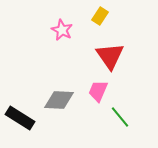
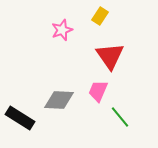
pink star: rotated 25 degrees clockwise
